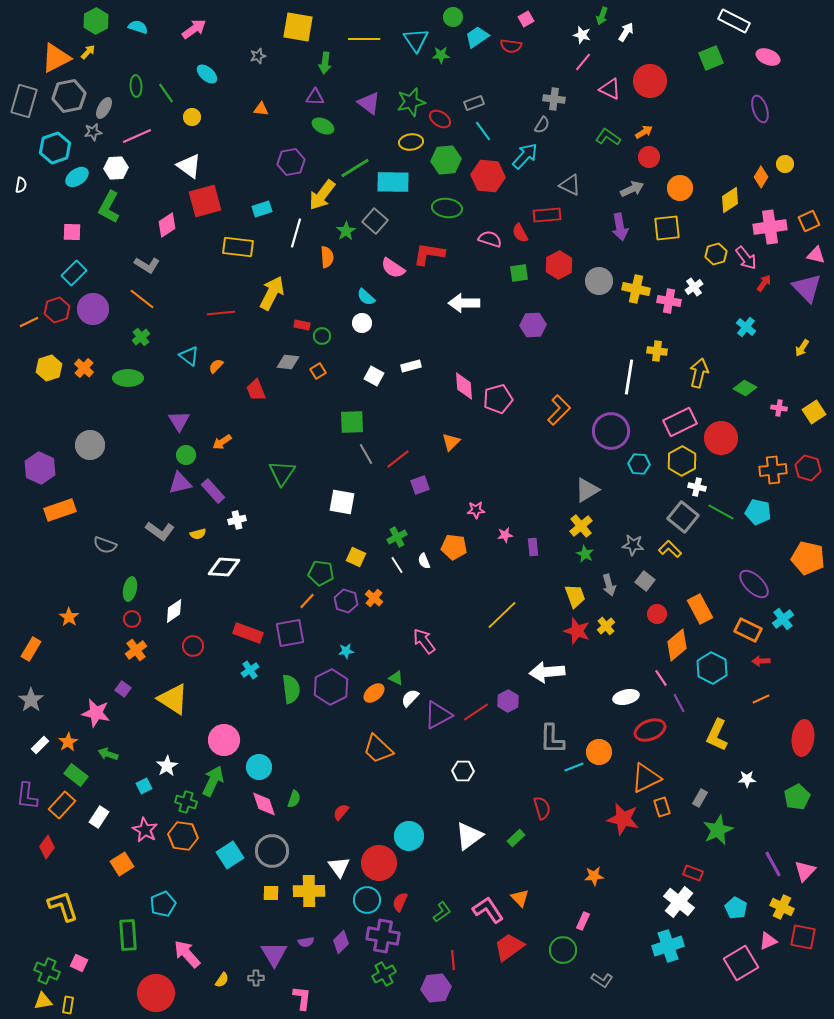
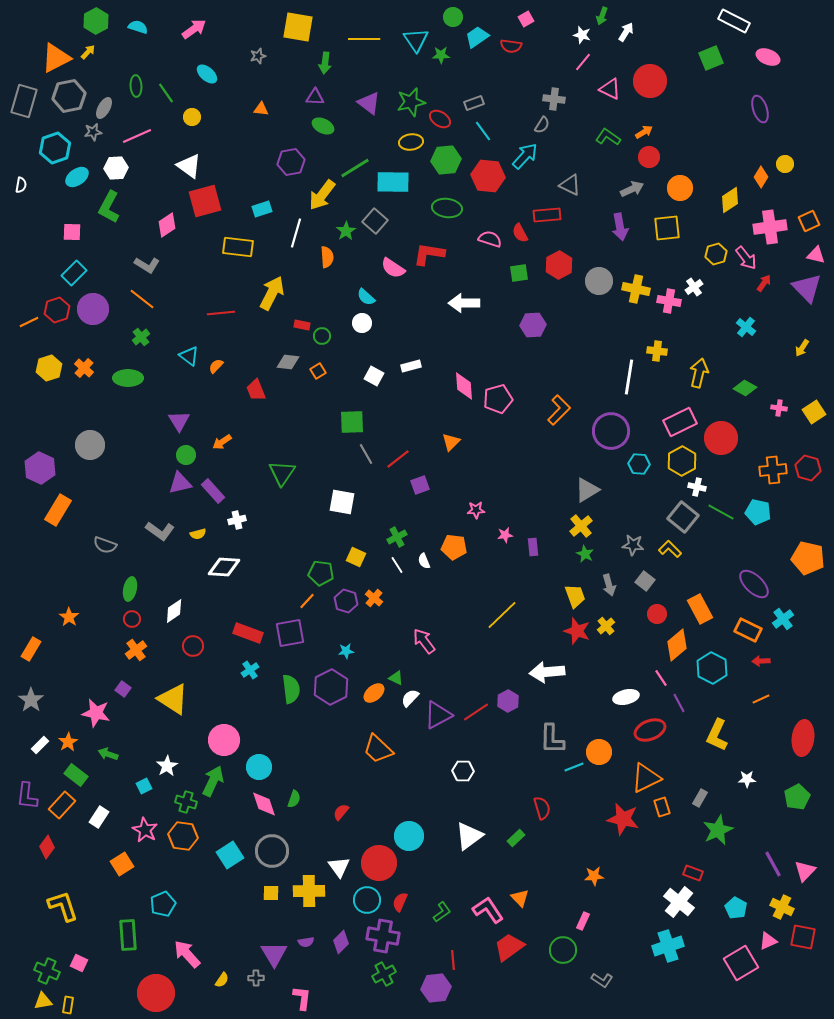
orange rectangle at (60, 510): moved 2 px left; rotated 40 degrees counterclockwise
